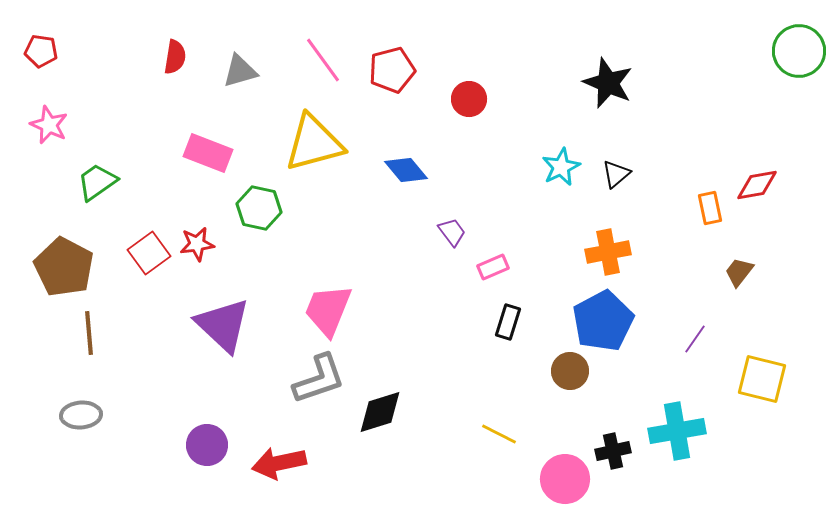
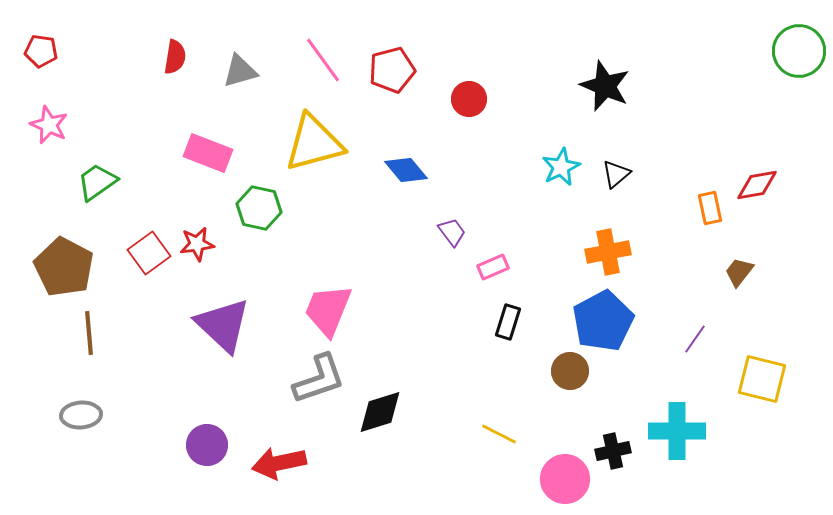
black star at (608, 83): moved 3 px left, 3 px down
cyan cross at (677, 431): rotated 10 degrees clockwise
